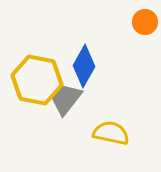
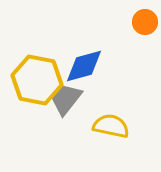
blue diamond: rotated 45 degrees clockwise
yellow semicircle: moved 7 px up
